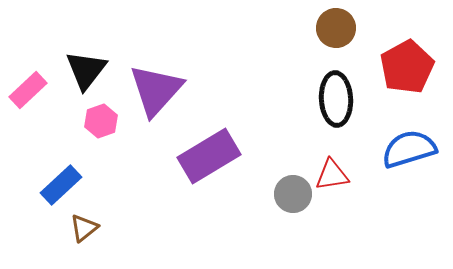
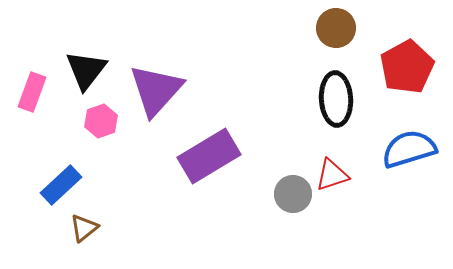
pink rectangle: moved 4 px right, 2 px down; rotated 27 degrees counterclockwise
red triangle: rotated 9 degrees counterclockwise
